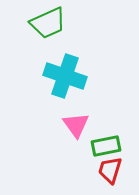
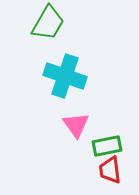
green trapezoid: rotated 36 degrees counterclockwise
green rectangle: moved 1 px right
red trapezoid: rotated 24 degrees counterclockwise
